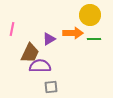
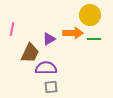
purple semicircle: moved 6 px right, 2 px down
